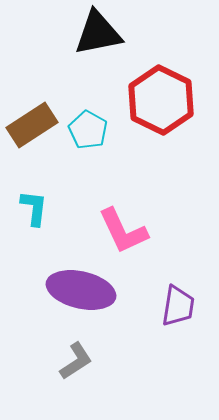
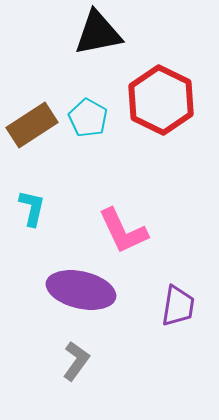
cyan pentagon: moved 12 px up
cyan L-shape: moved 2 px left; rotated 6 degrees clockwise
gray L-shape: rotated 21 degrees counterclockwise
